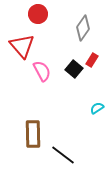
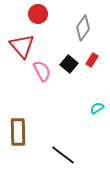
black square: moved 5 px left, 5 px up
brown rectangle: moved 15 px left, 2 px up
